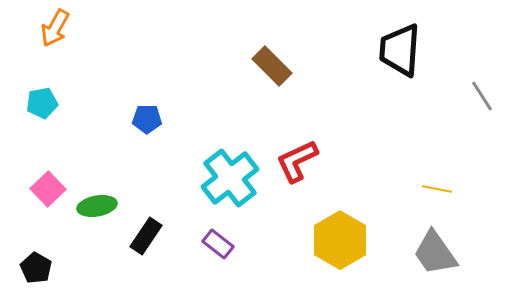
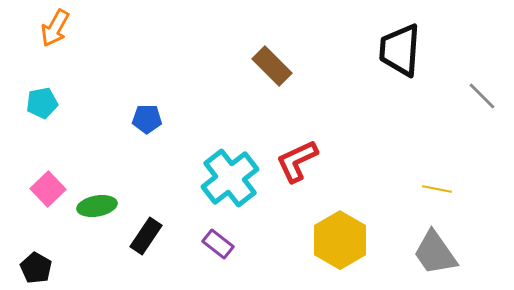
gray line: rotated 12 degrees counterclockwise
